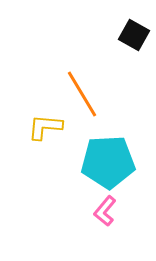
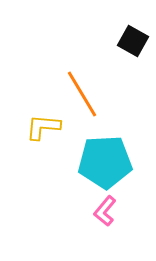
black square: moved 1 px left, 6 px down
yellow L-shape: moved 2 px left
cyan pentagon: moved 3 px left
